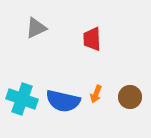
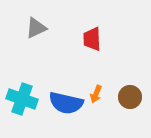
blue semicircle: moved 3 px right, 2 px down
